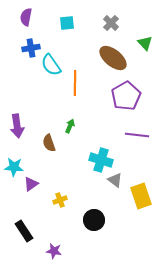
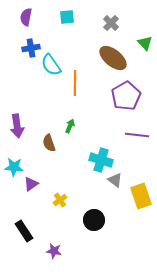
cyan square: moved 6 px up
yellow cross: rotated 16 degrees counterclockwise
